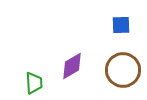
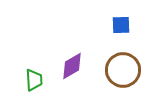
green trapezoid: moved 3 px up
